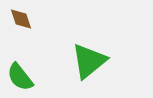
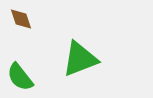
green triangle: moved 9 px left, 2 px up; rotated 18 degrees clockwise
